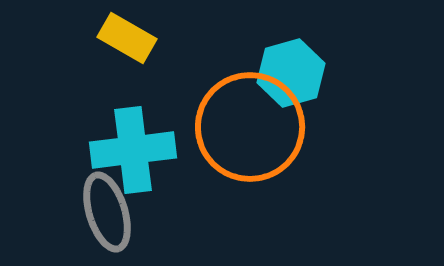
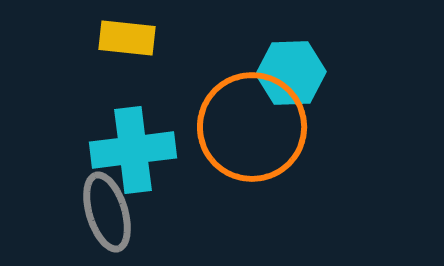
yellow rectangle: rotated 24 degrees counterclockwise
cyan hexagon: rotated 14 degrees clockwise
orange circle: moved 2 px right
